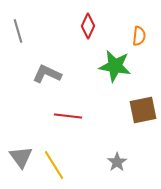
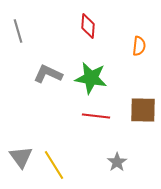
red diamond: rotated 20 degrees counterclockwise
orange semicircle: moved 10 px down
green star: moved 24 px left, 12 px down
gray L-shape: moved 1 px right
brown square: rotated 12 degrees clockwise
red line: moved 28 px right
